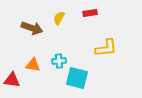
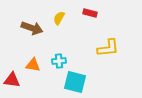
red rectangle: rotated 24 degrees clockwise
yellow L-shape: moved 2 px right
cyan square: moved 2 px left, 4 px down
